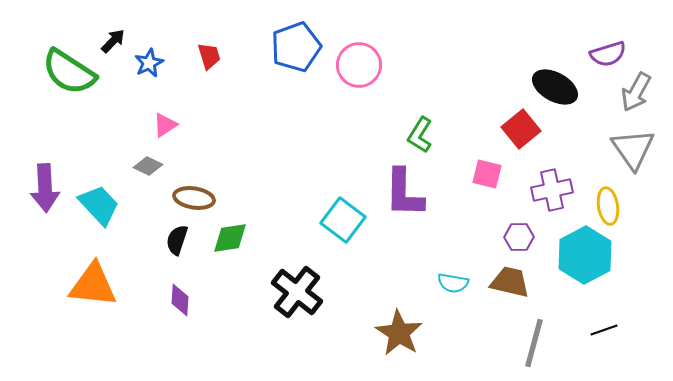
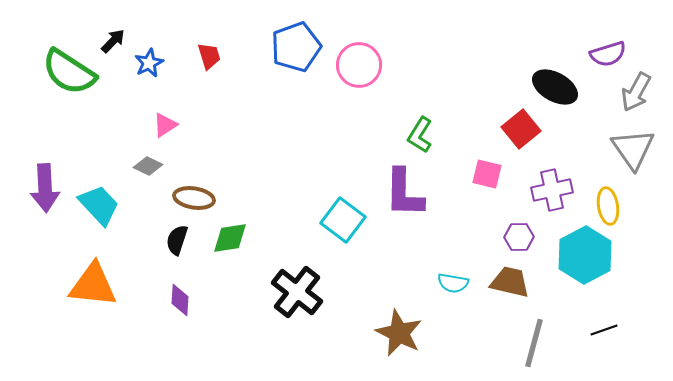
brown star: rotated 6 degrees counterclockwise
